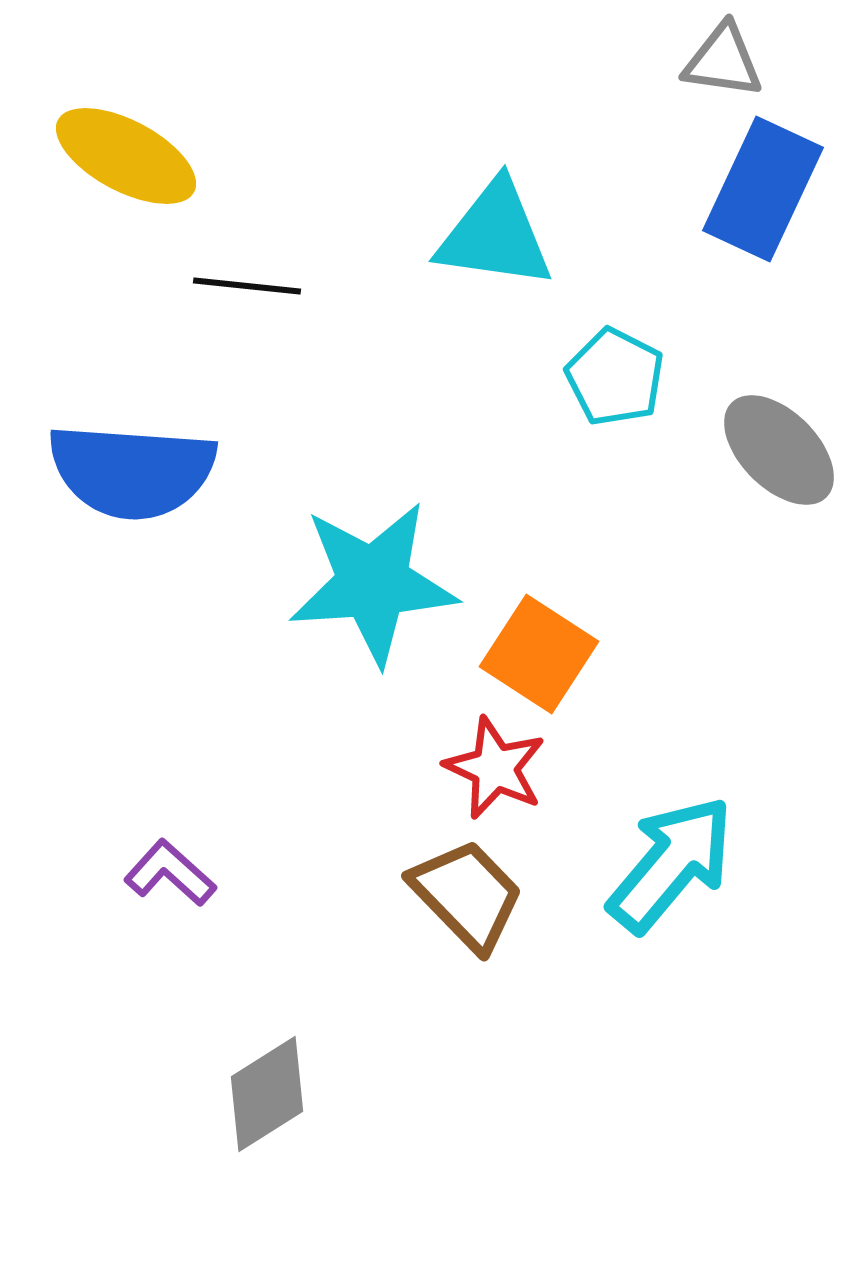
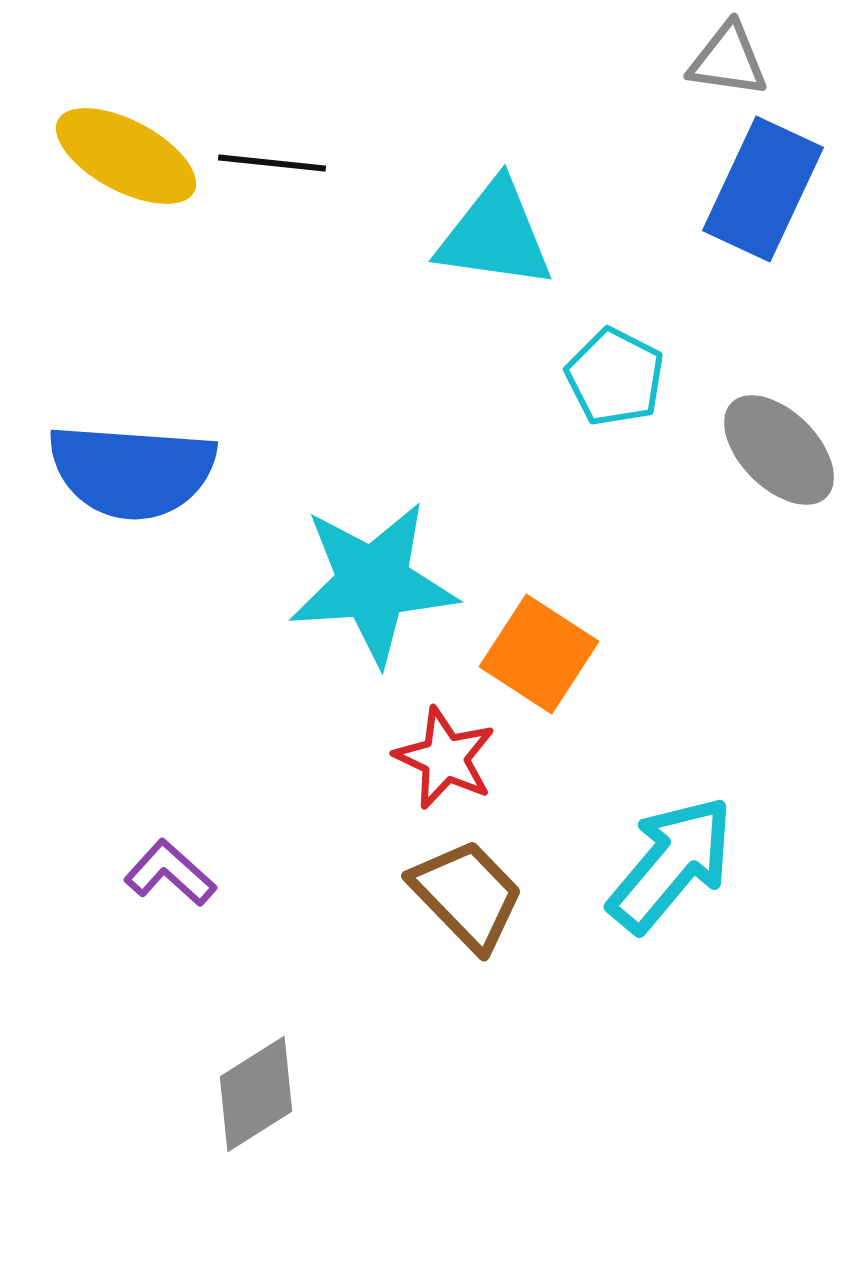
gray triangle: moved 5 px right, 1 px up
black line: moved 25 px right, 123 px up
red star: moved 50 px left, 10 px up
gray diamond: moved 11 px left
